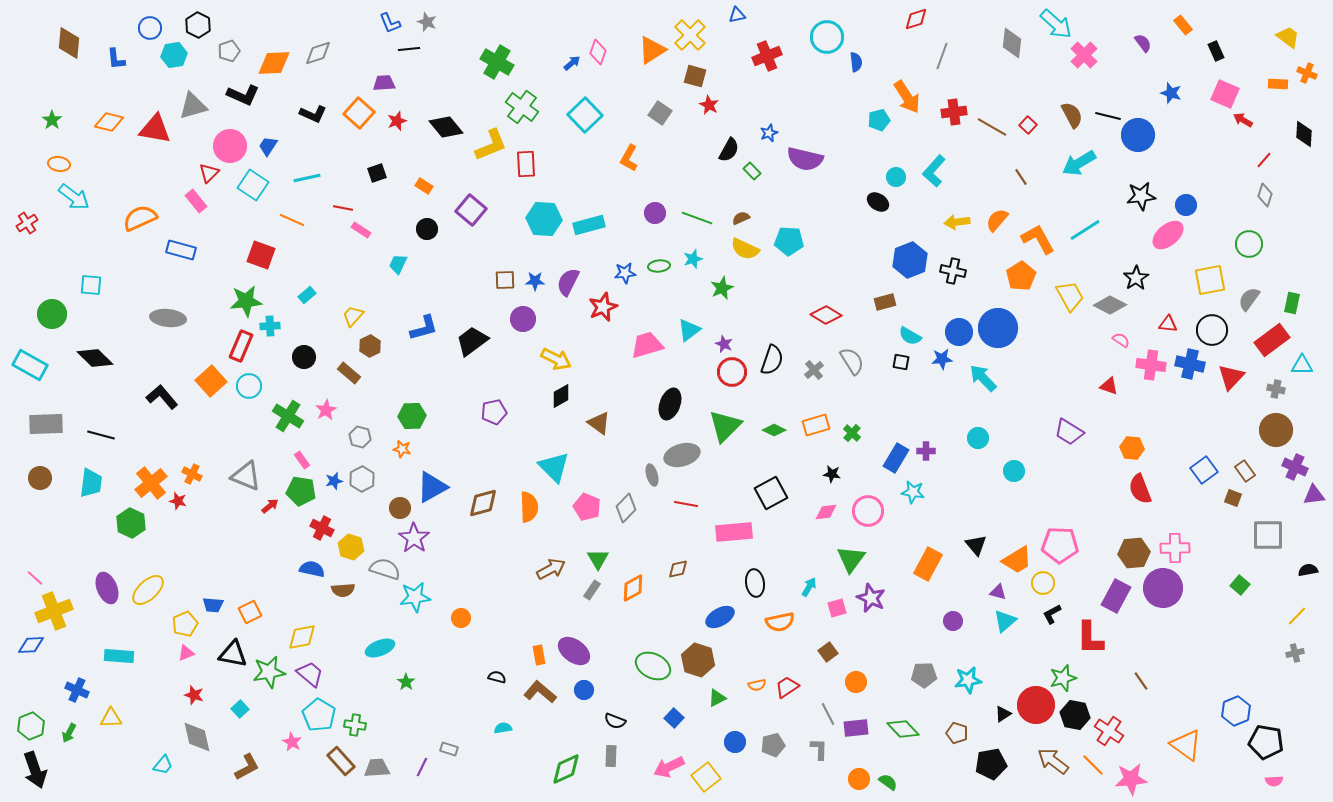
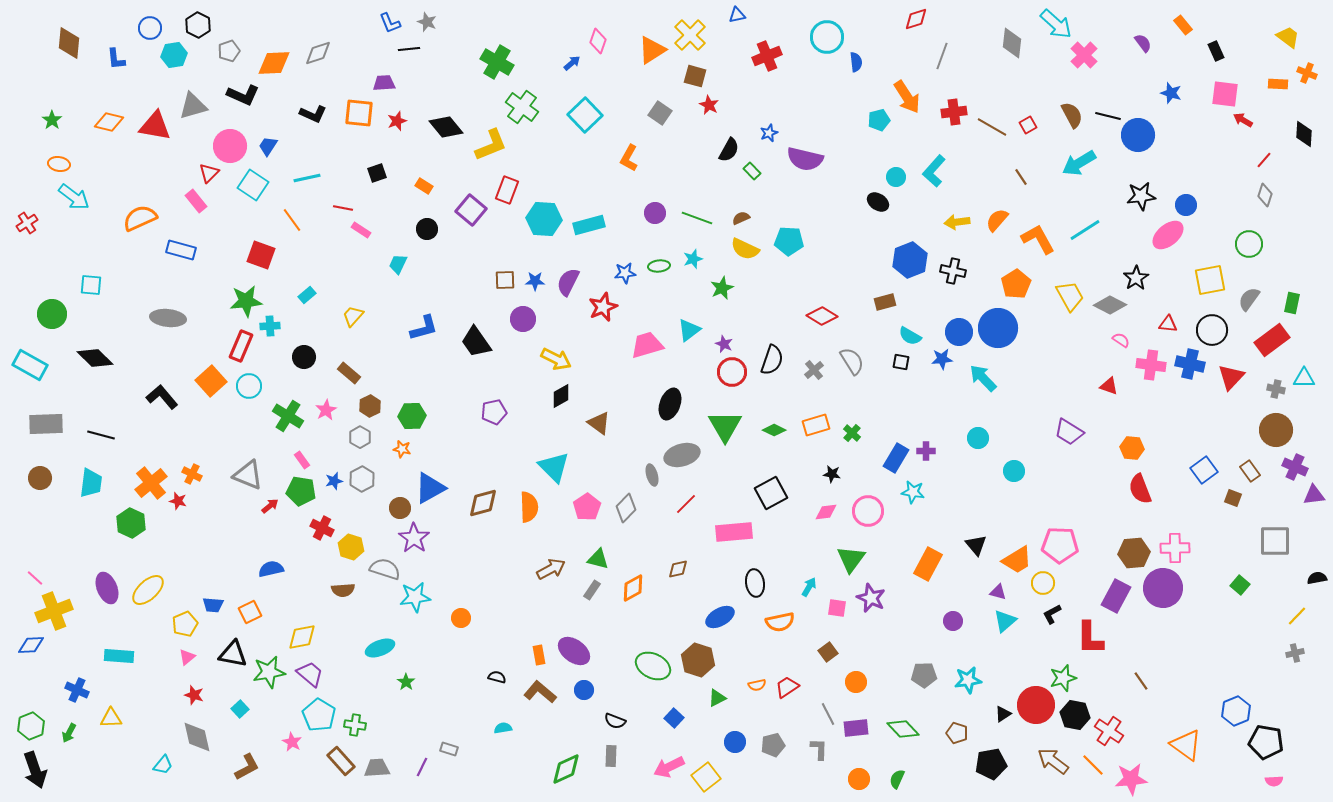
pink diamond at (598, 52): moved 11 px up
pink square at (1225, 94): rotated 16 degrees counterclockwise
orange square at (359, 113): rotated 36 degrees counterclockwise
red square at (1028, 125): rotated 18 degrees clockwise
red triangle at (155, 129): moved 3 px up
red rectangle at (526, 164): moved 19 px left, 26 px down; rotated 24 degrees clockwise
orange line at (292, 220): rotated 30 degrees clockwise
orange pentagon at (1021, 276): moved 5 px left, 8 px down
red diamond at (826, 315): moved 4 px left, 1 px down
black trapezoid at (472, 341): moved 4 px right, 1 px down; rotated 88 degrees counterclockwise
brown hexagon at (370, 346): moved 60 px down
cyan triangle at (1302, 365): moved 2 px right, 13 px down
green triangle at (725, 426): rotated 15 degrees counterclockwise
gray hexagon at (360, 437): rotated 15 degrees clockwise
brown rectangle at (1245, 471): moved 5 px right
gray triangle at (246, 476): moved 2 px right, 1 px up
blue triangle at (432, 487): moved 2 px left, 1 px down
red line at (686, 504): rotated 55 degrees counterclockwise
pink pentagon at (587, 507): rotated 16 degrees clockwise
gray square at (1268, 535): moved 7 px right, 6 px down
green triangle at (598, 559): rotated 45 degrees counterclockwise
blue semicircle at (312, 569): moved 41 px left; rotated 25 degrees counterclockwise
black semicircle at (1308, 570): moved 9 px right, 8 px down
pink square at (837, 608): rotated 24 degrees clockwise
pink triangle at (186, 653): moved 1 px right, 4 px down; rotated 18 degrees counterclockwise
green semicircle at (888, 782): moved 9 px right, 3 px up; rotated 102 degrees counterclockwise
